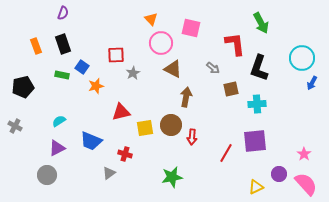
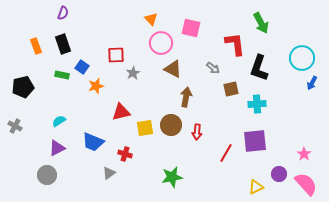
red arrow: moved 5 px right, 5 px up
blue trapezoid: moved 2 px right, 1 px down
